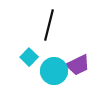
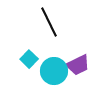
black line: moved 3 px up; rotated 40 degrees counterclockwise
cyan square: moved 2 px down
